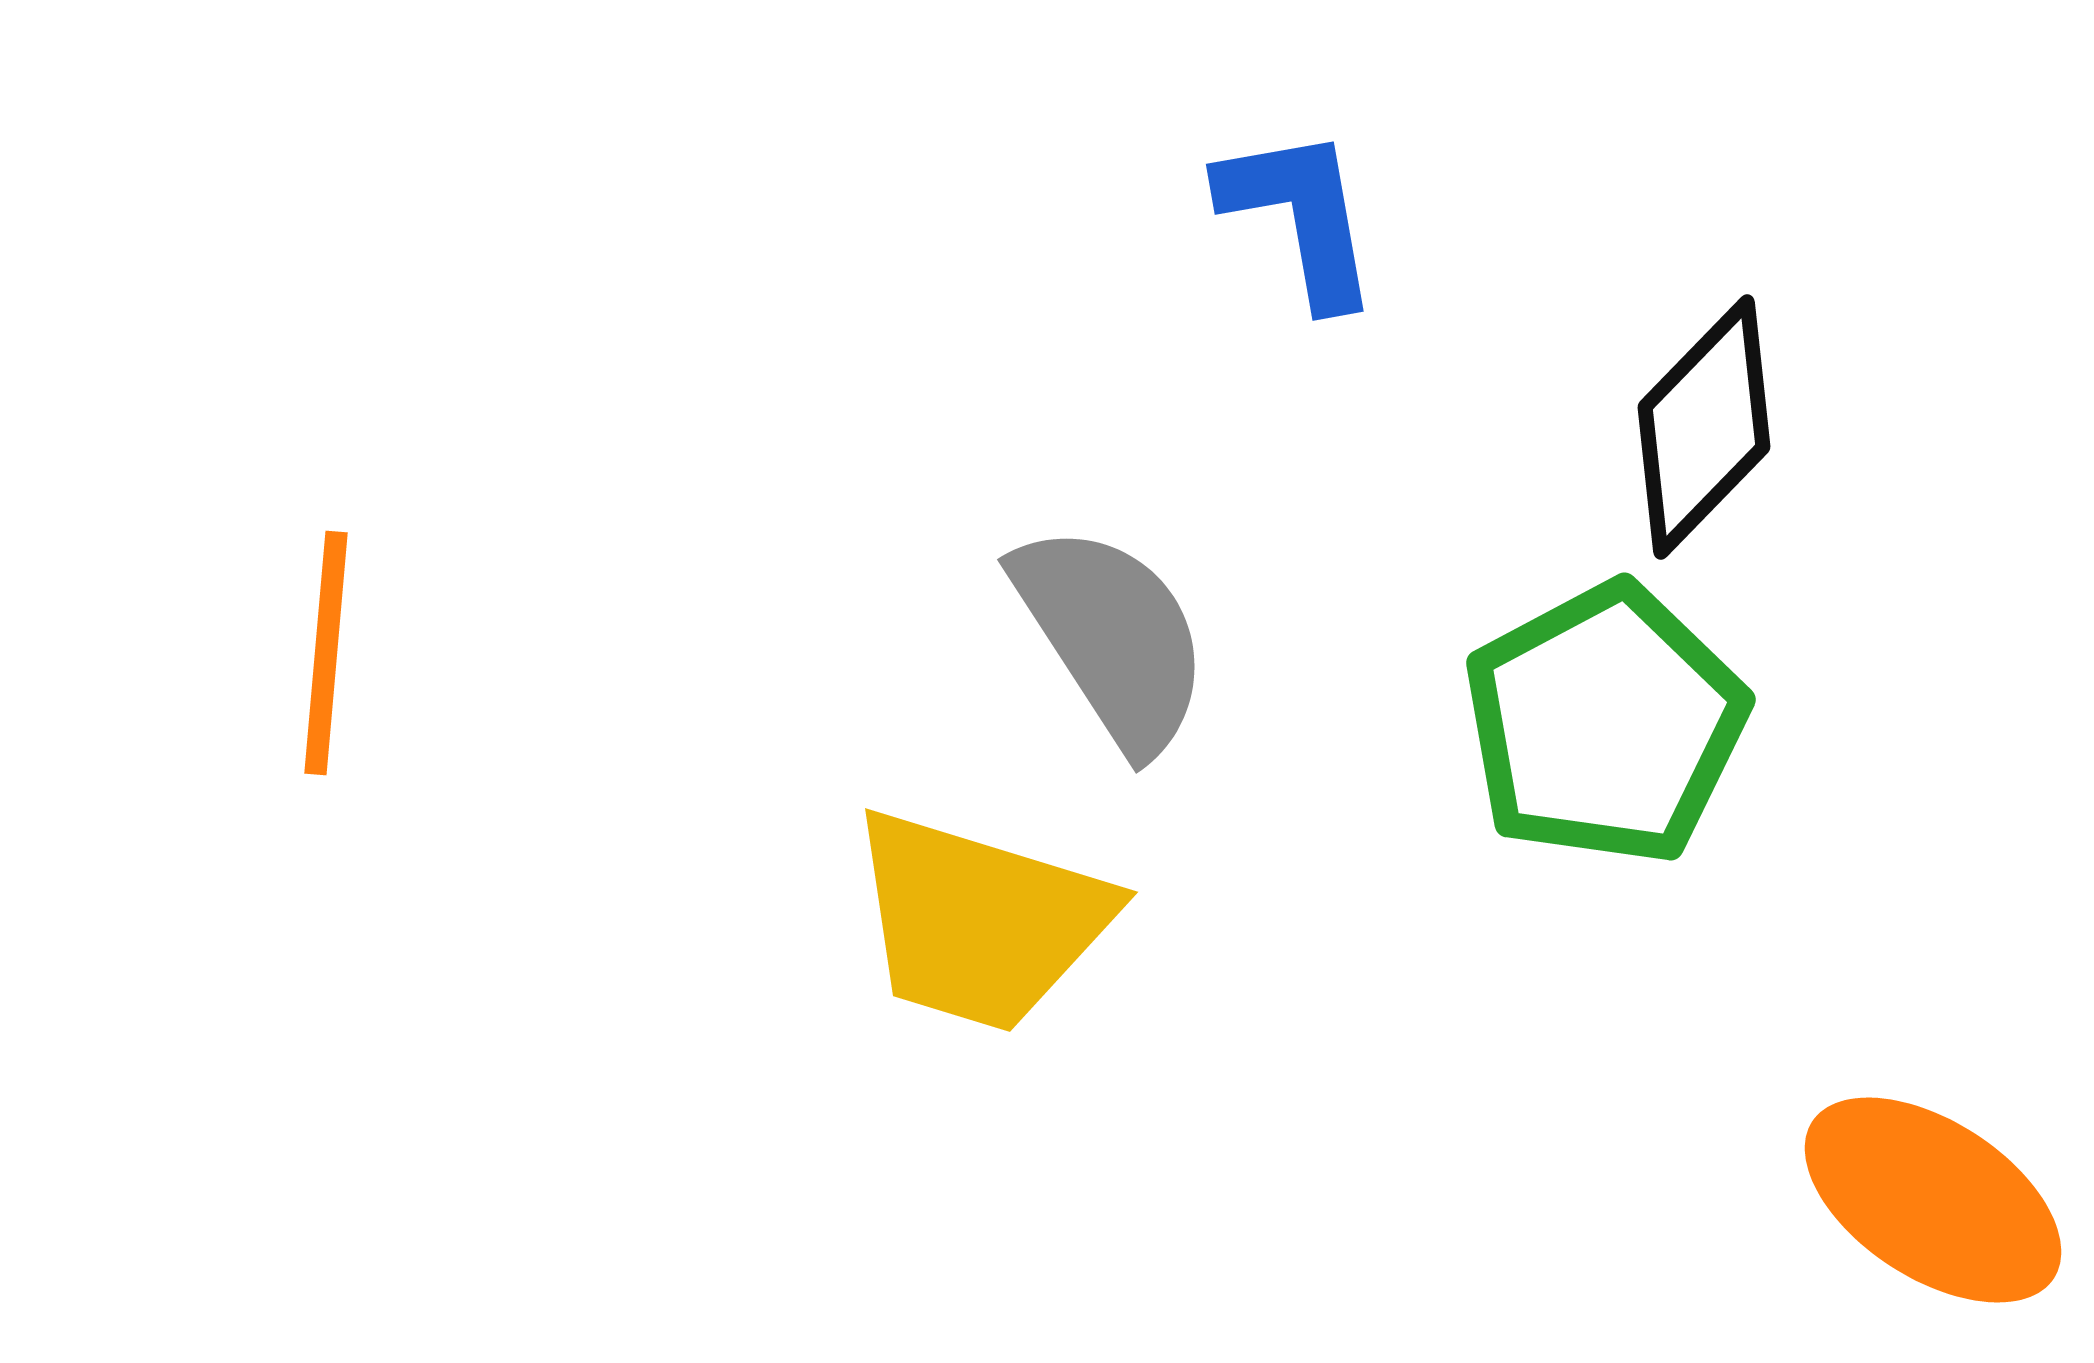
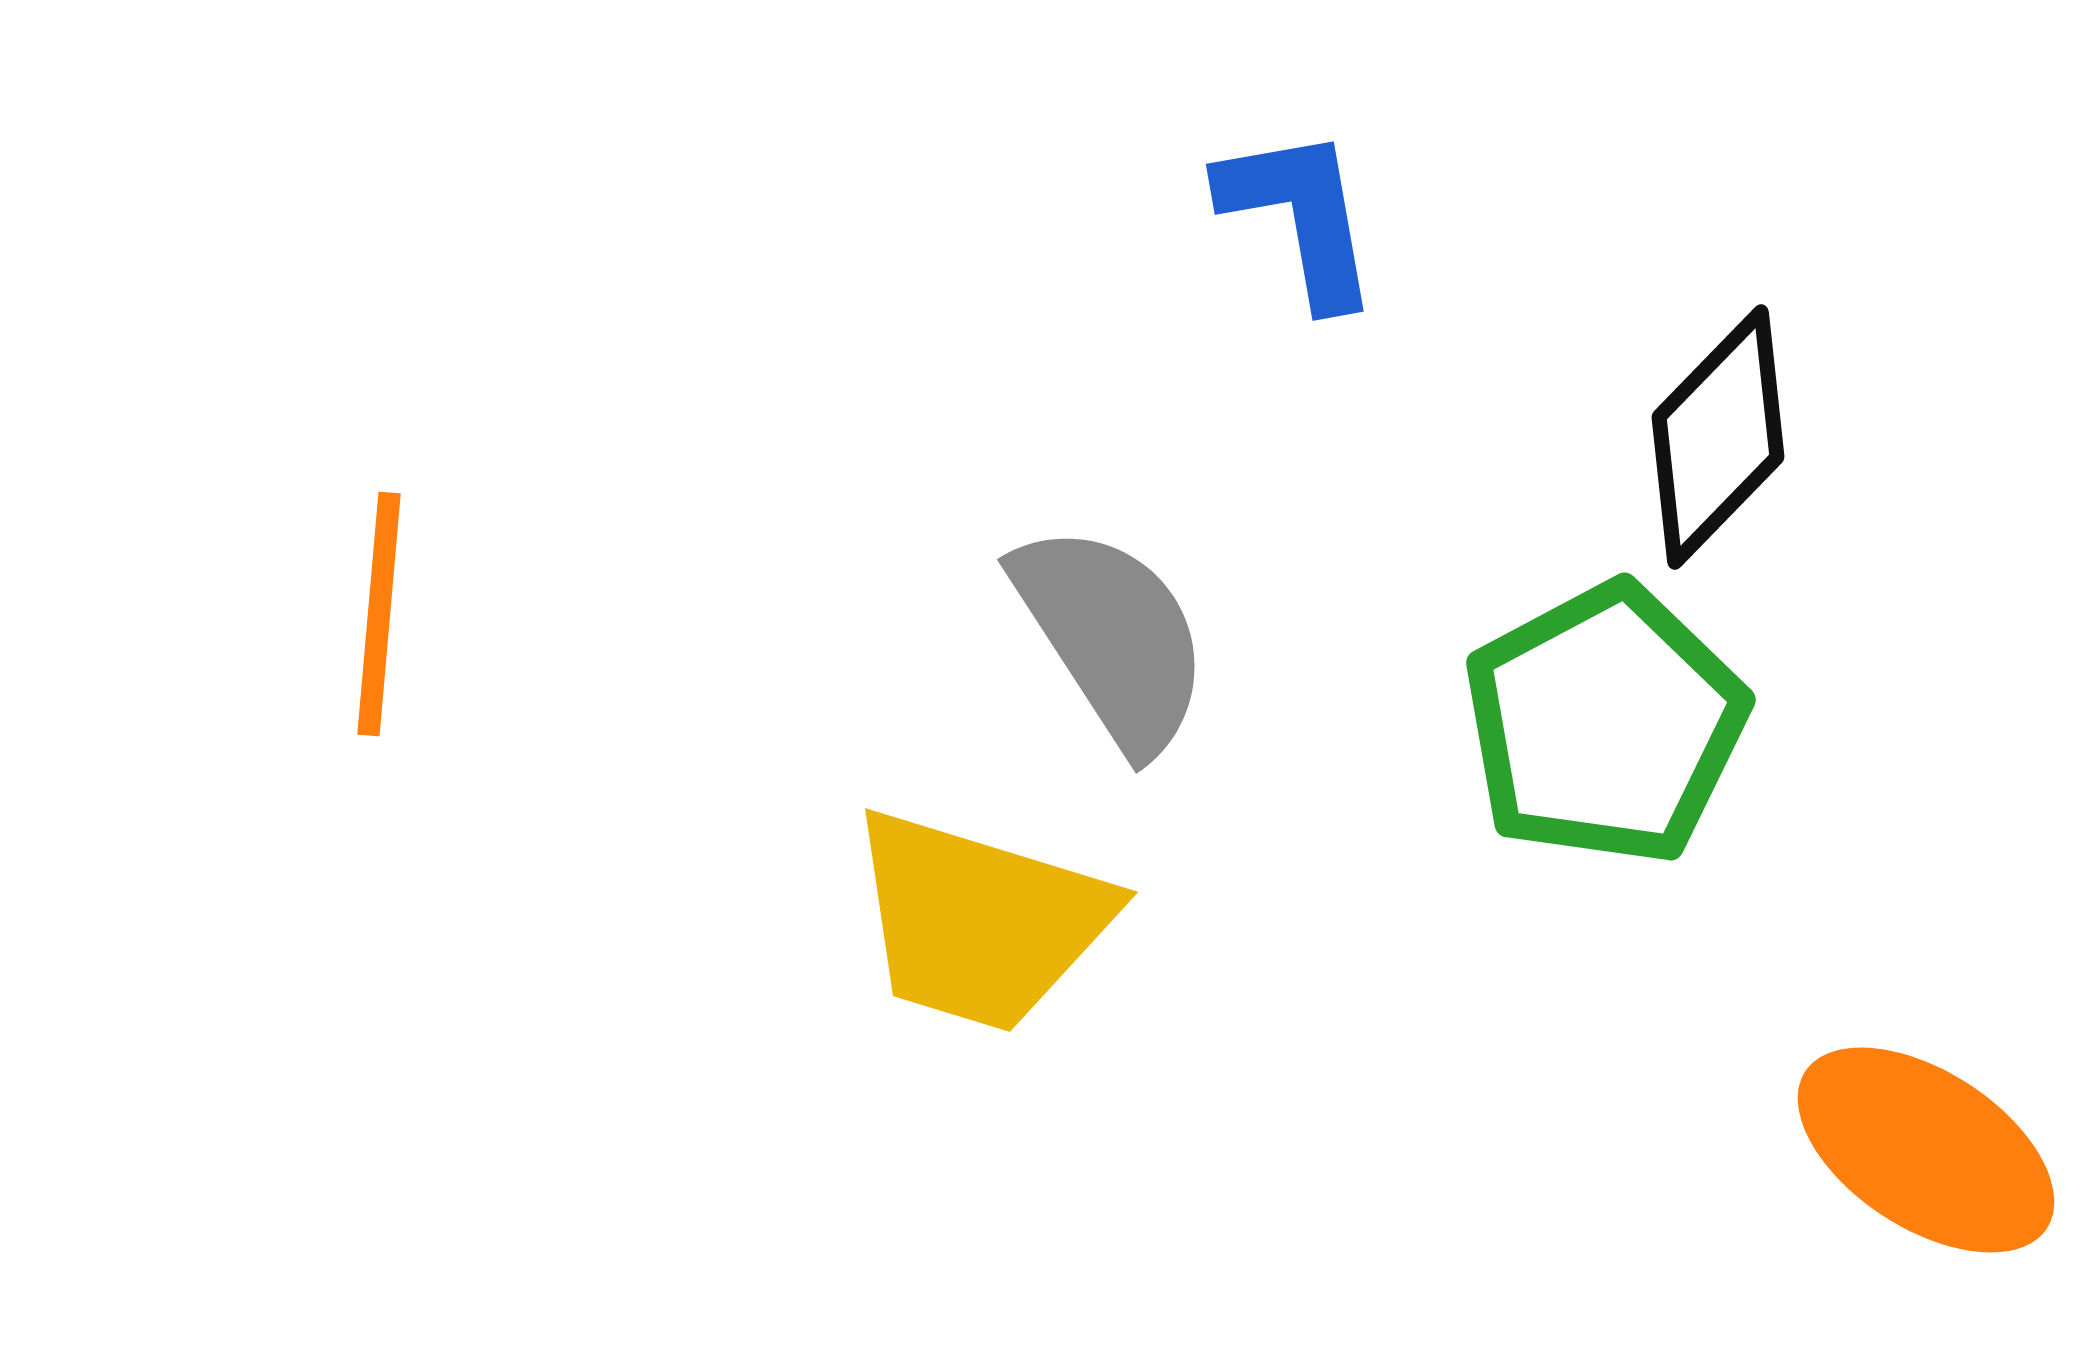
black diamond: moved 14 px right, 10 px down
orange line: moved 53 px right, 39 px up
orange ellipse: moved 7 px left, 50 px up
